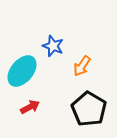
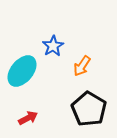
blue star: rotated 20 degrees clockwise
red arrow: moved 2 px left, 11 px down
